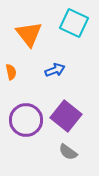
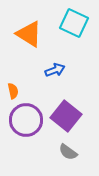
orange triangle: rotated 20 degrees counterclockwise
orange semicircle: moved 2 px right, 19 px down
